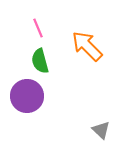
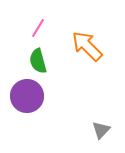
pink line: rotated 54 degrees clockwise
green semicircle: moved 2 px left
gray triangle: rotated 30 degrees clockwise
